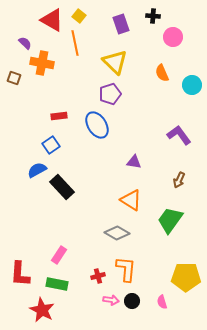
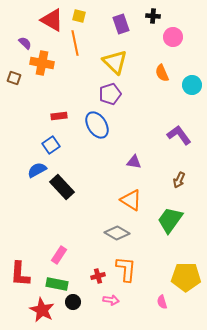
yellow square: rotated 24 degrees counterclockwise
black circle: moved 59 px left, 1 px down
